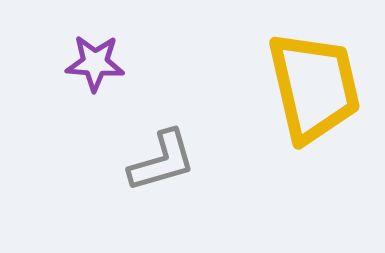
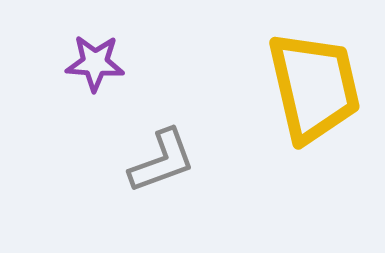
gray L-shape: rotated 4 degrees counterclockwise
